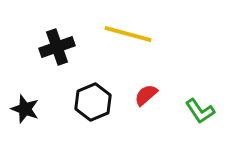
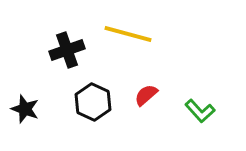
black cross: moved 10 px right, 3 px down
black hexagon: rotated 12 degrees counterclockwise
green L-shape: rotated 8 degrees counterclockwise
